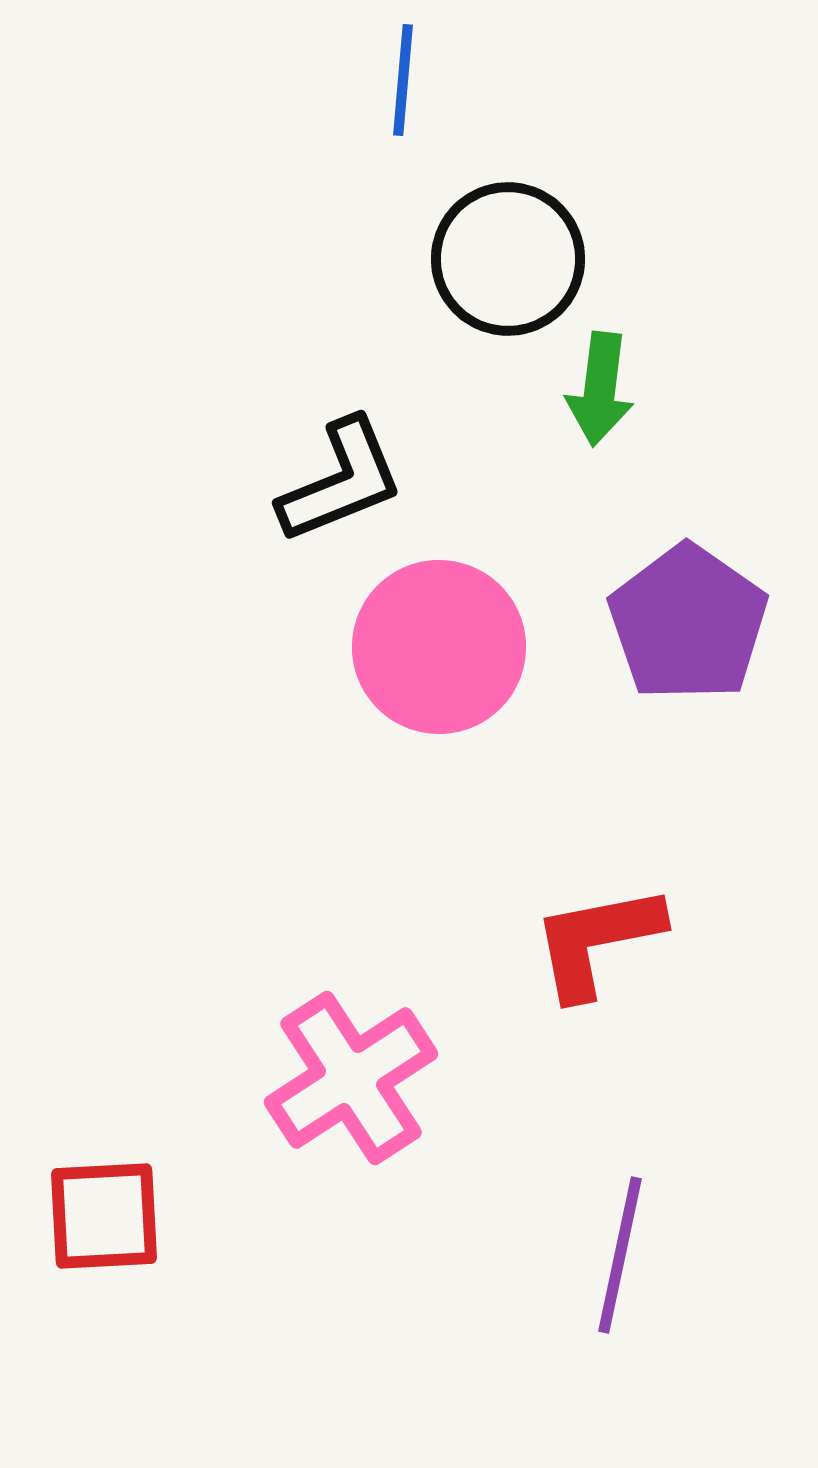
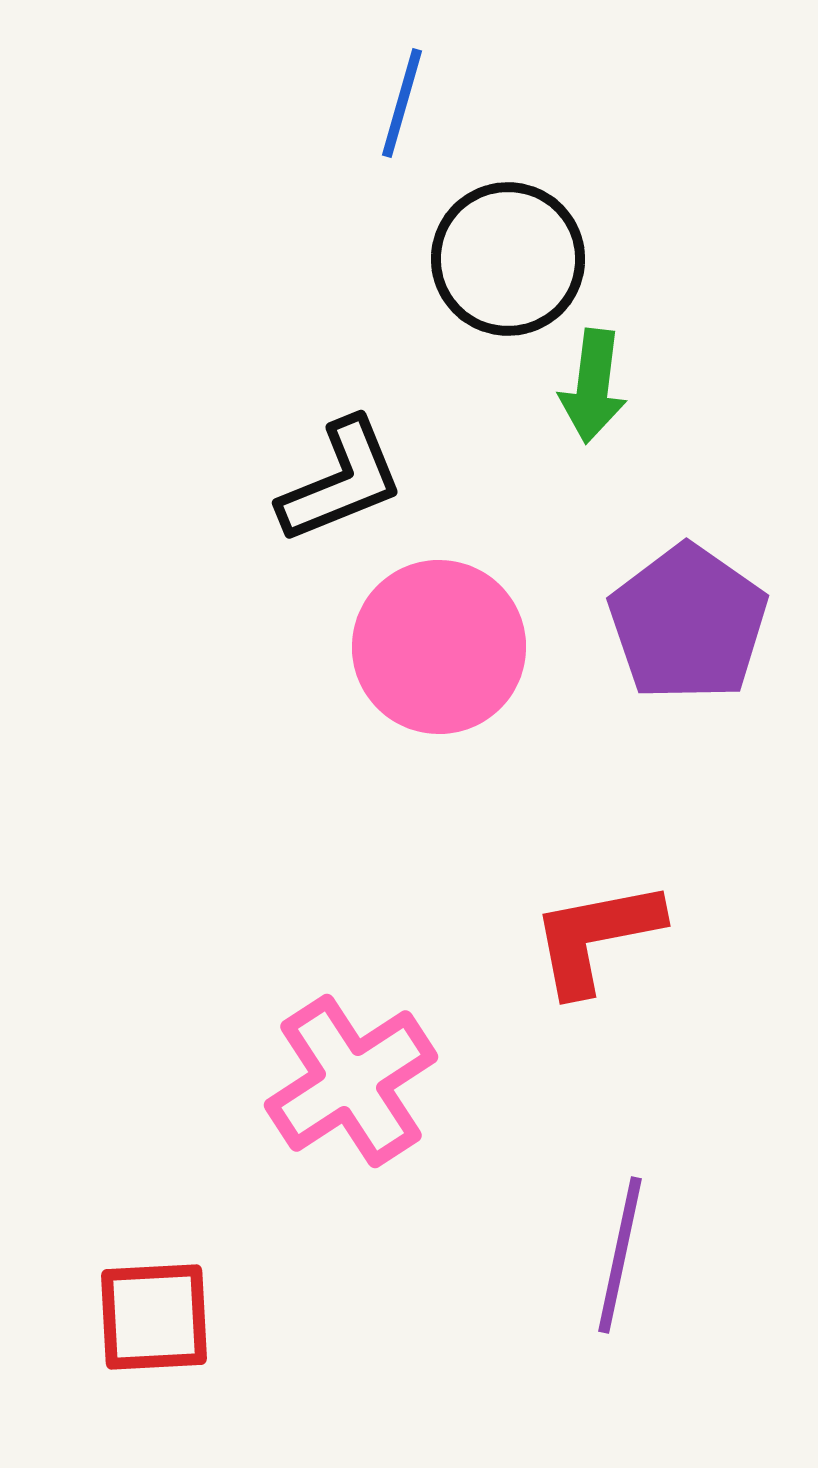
blue line: moved 1 px left, 23 px down; rotated 11 degrees clockwise
green arrow: moved 7 px left, 3 px up
red L-shape: moved 1 px left, 4 px up
pink cross: moved 3 px down
red square: moved 50 px right, 101 px down
